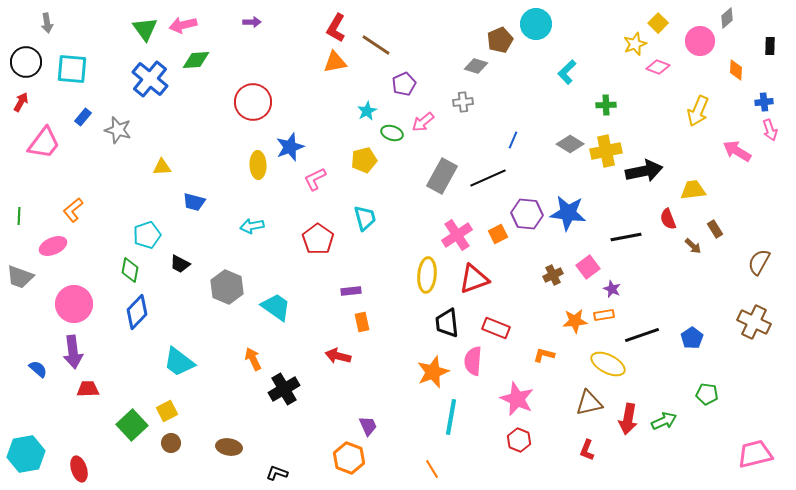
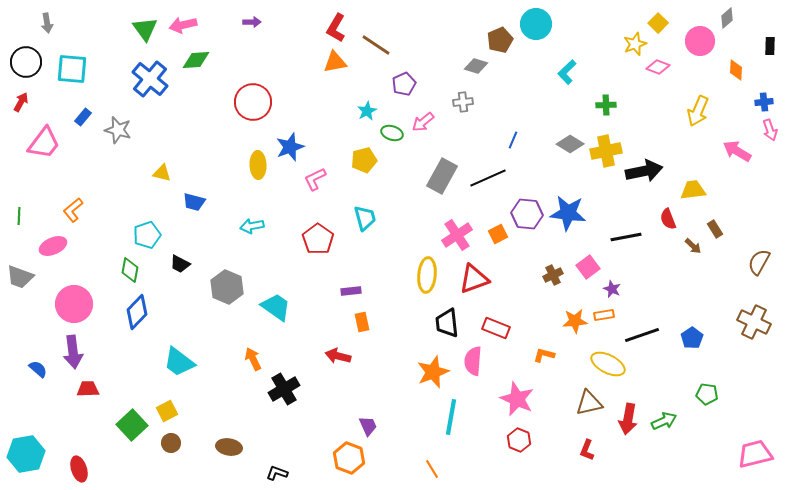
yellow triangle at (162, 167): moved 6 px down; rotated 18 degrees clockwise
